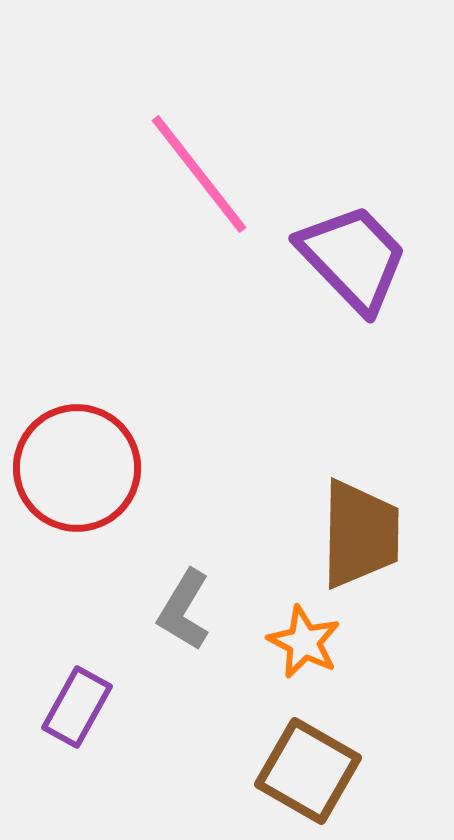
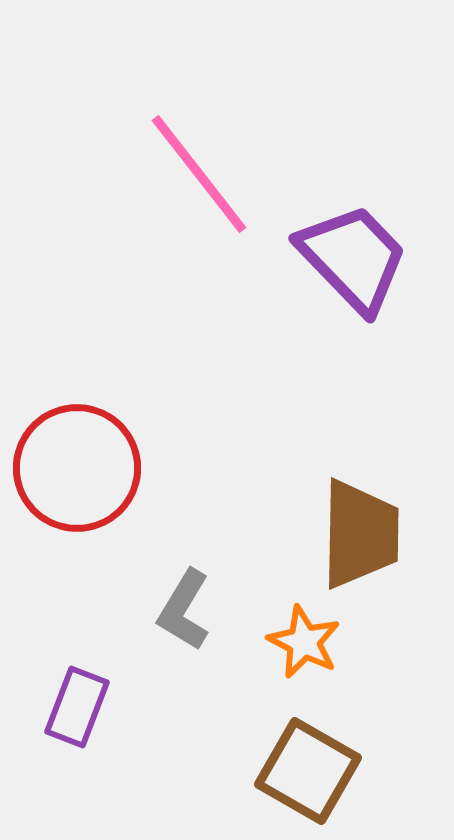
purple rectangle: rotated 8 degrees counterclockwise
